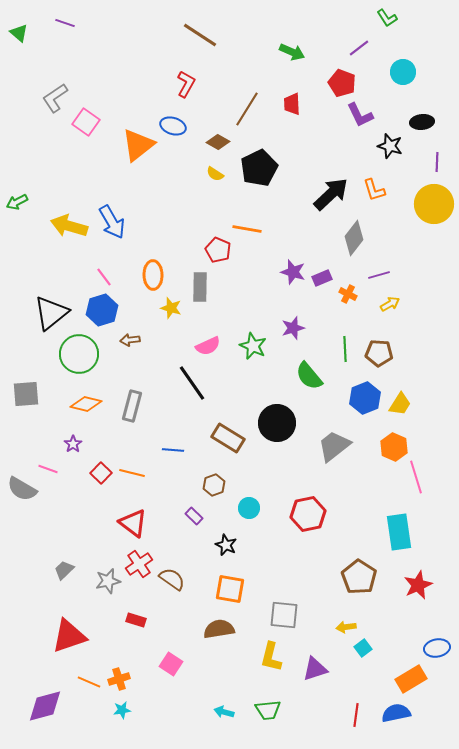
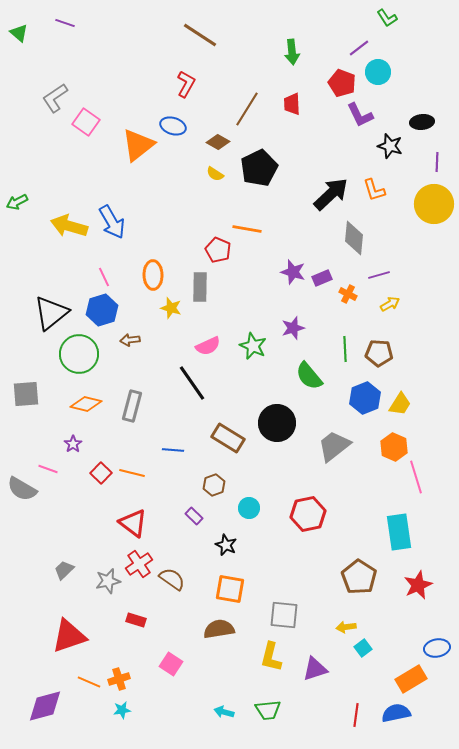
green arrow at (292, 52): rotated 60 degrees clockwise
cyan circle at (403, 72): moved 25 px left
gray diamond at (354, 238): rotated 32 degrees counterclockwise
pink line at (104, 277): rotated 12 degrees clockwise
